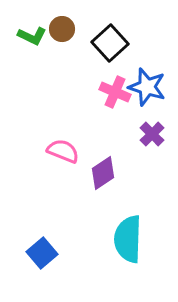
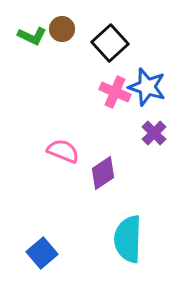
purple cross: moved 2 px right, 1 px up
